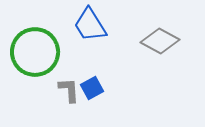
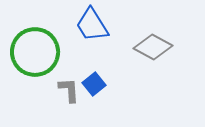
blue trapezoid: moved 2 px right
gray diamond: moved 7 px left, 6 px down
blue square: moved 2 px right, 4 px up; rotated 10 degrees counterclockwise
